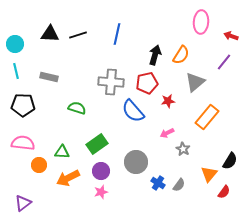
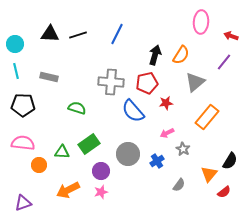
blue line: rotated 15 degrees clockwise
red star: moved 2 px left, 2 px down
green rectangle: moved 8 px left
gray circle: moved 8 px left, 8 px up
orange arrow: moved 12 px down
blue cross: moved 1 px left, 22 px up; rotated 24 degrees clockwise
red semicircle: rotated 16 degrees clockwise
purple triangle: rotated 18 degrees clockwise
